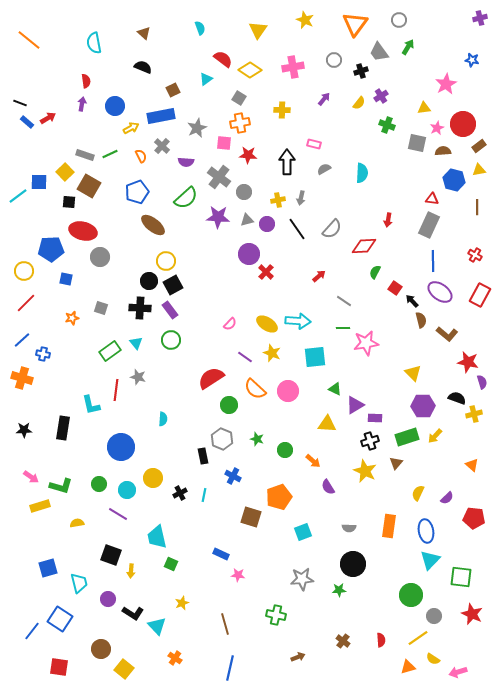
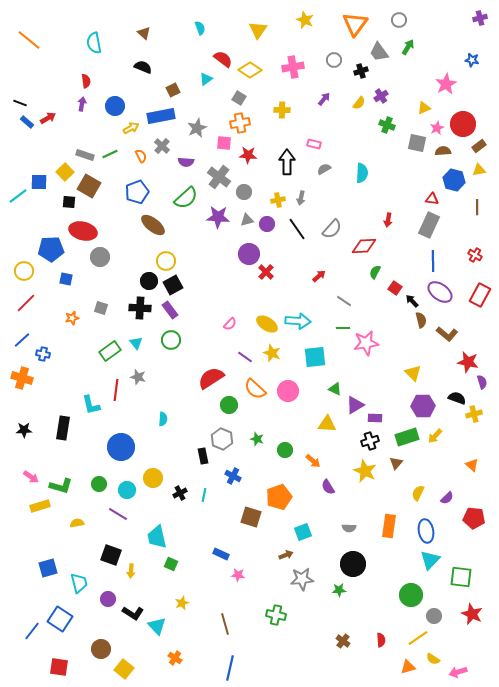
yellow triangle at (424, 108): rotated 16 degrees counterclockwise
brown arrow at (298, 657): moved 12 px left, 102 px up
